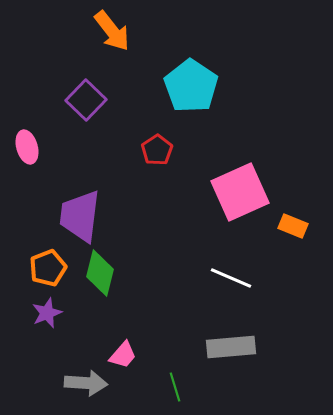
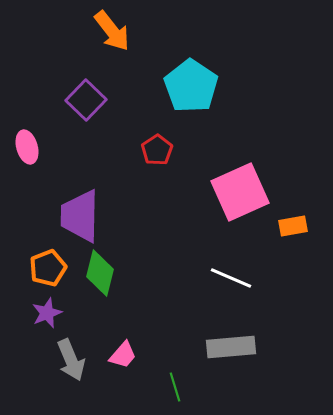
purple trapezoid: rotated 6 degrees counterclockwise
orange rectangle: rotated 32 degrees counterclockwise
gray arrow: moved 15 px left, 23 px up; rotated 63 degrees clockwise
